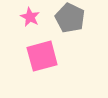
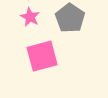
gray pentagon: rotated 8 degrees clockwise
